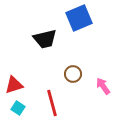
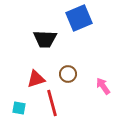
black trapezoid: rotated 15 degrees clockwise
brown circle: moved 5 px left
red triangle: moved 22 px right, 6 px up
cyan square: moved 1 px right; rotated 24 degrees counterclockwise
